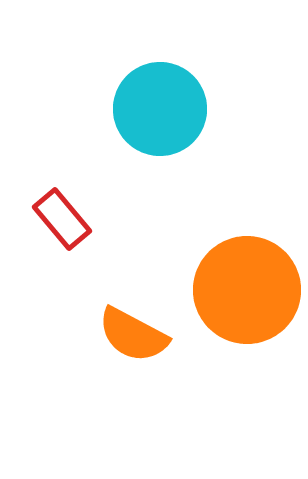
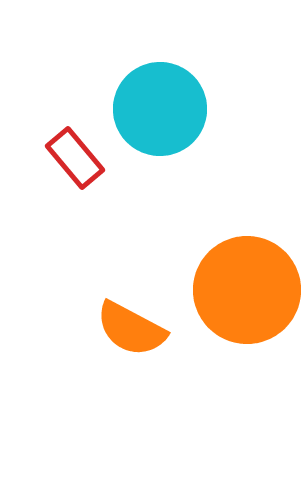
red rectangle: moved 13 px right, 61 px up
orange semicircle: moved 2 px left, 6 px up
